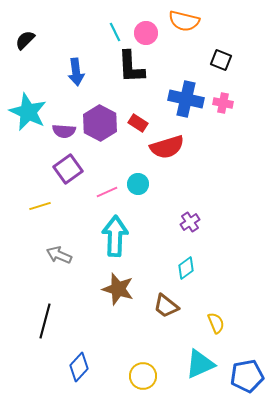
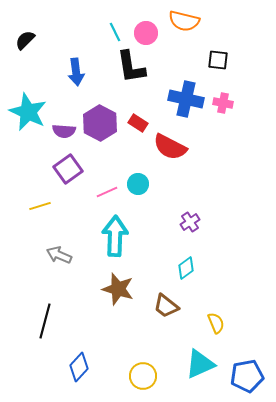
black square: moved 3 px left; rotated 15 degrees counterclockwise
black L-shape: rotated 6 degrees counterclockwise
red semicircle: moved 3 px right; rotated 44 degrees clockwise
